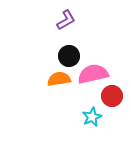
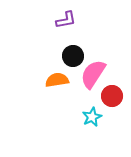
purple L-shape: rotated 20 degrees clockwise
black circle: moved 4 px right
pink semicircle: rotated 44 degrees counterclockwise
orange semicircle: moved 2 px left, 1 px down
